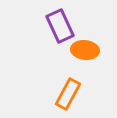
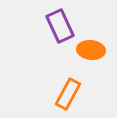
orange ellipse: moved 6 px right
